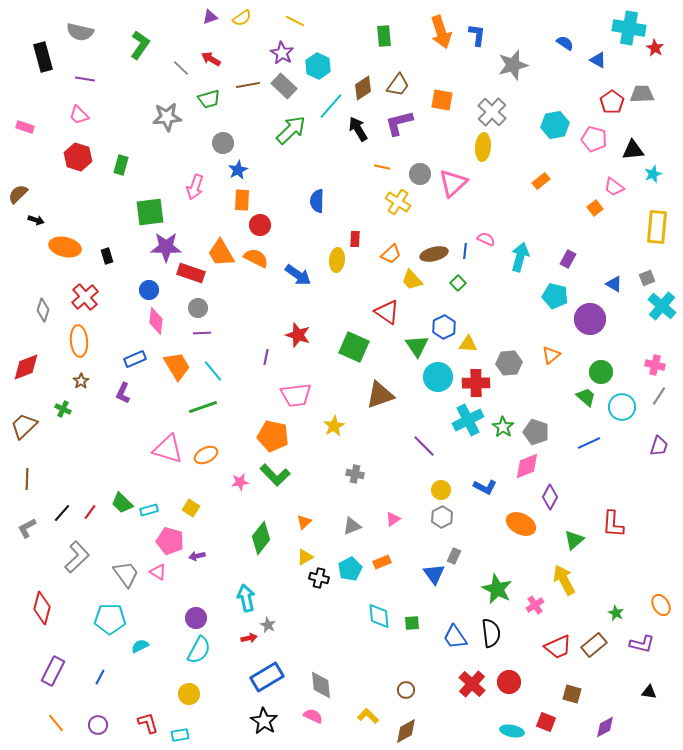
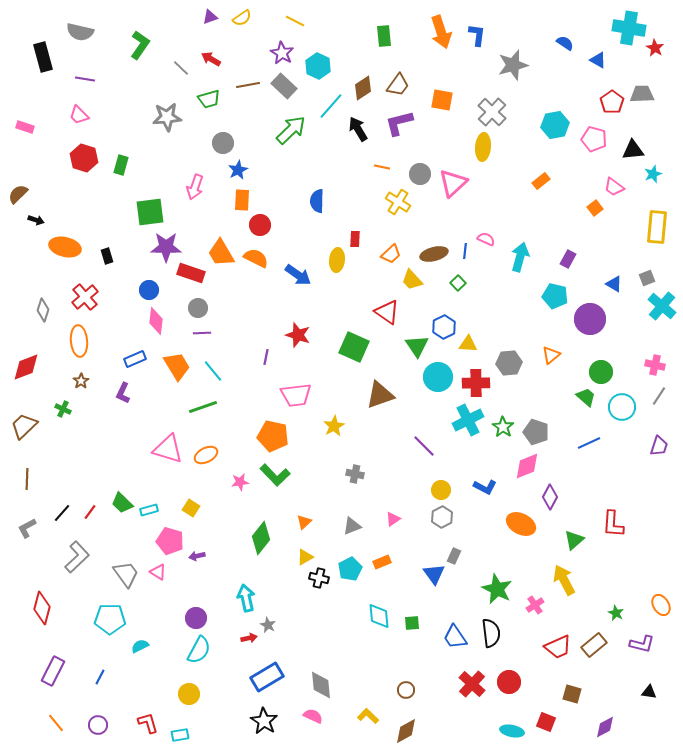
red hexagon at (78, 157): moved 6 px right, 1 px down
